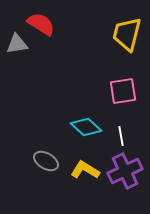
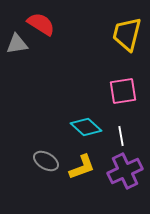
yellow L-shape: moved 3 px left, 3 px up; rotated 128 degrees clockwise
